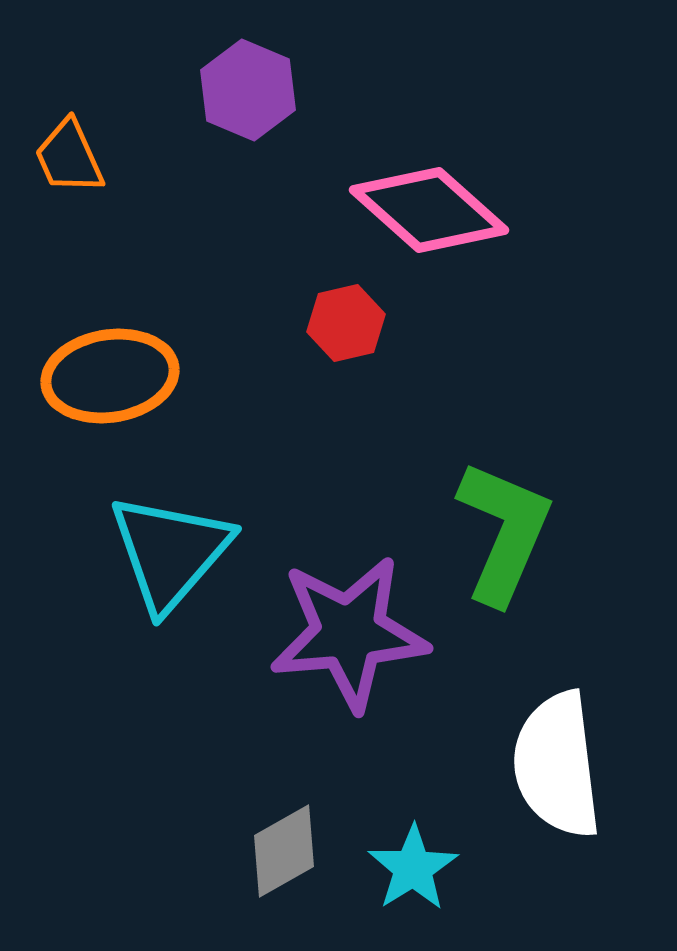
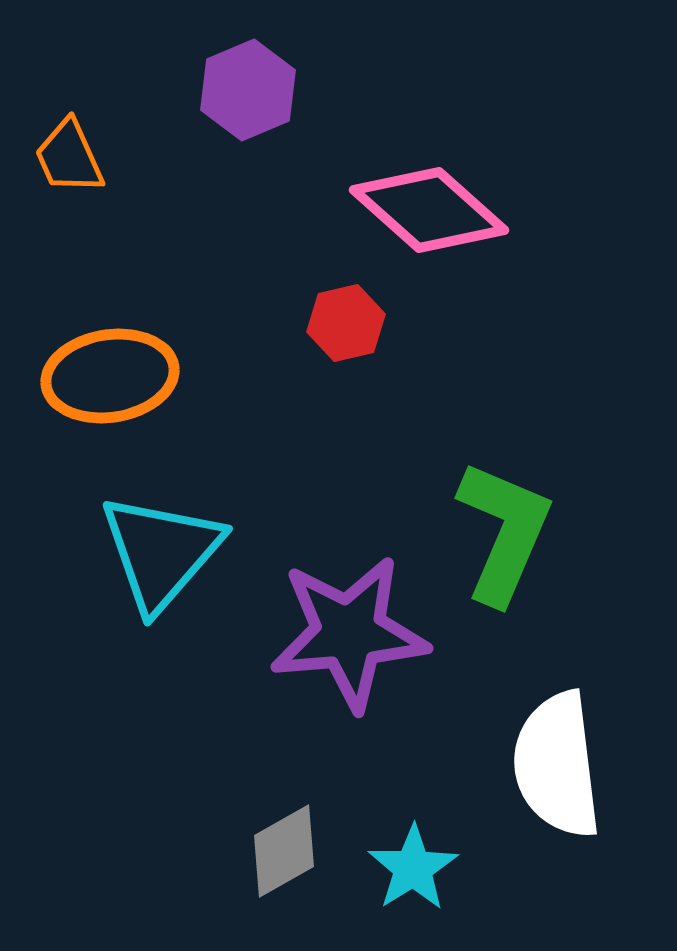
purple hexagon: rotated 14 degrees clockwise
cyan triangle: moved 9 px left
